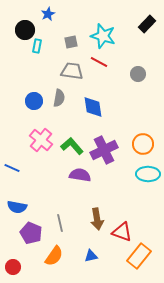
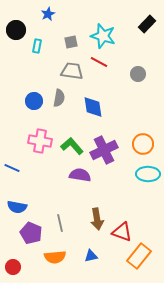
black circle: moved 9 px left
pink cross: moved 1 px left, 1 px down; rotated 30 degrees counterclockwise
orange semicircle: moved 1 px right, 1 px down; rotated 50 degrees clockwise
